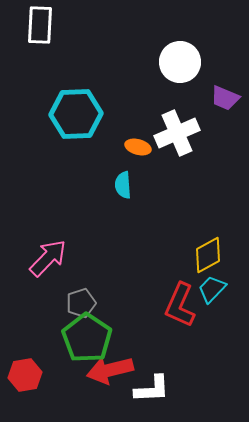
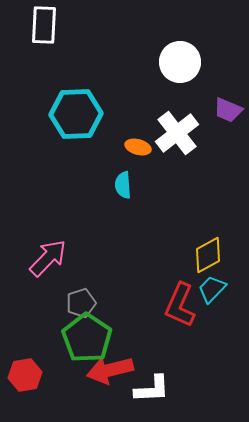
white rectangle: moved 4 px right
purple trapezoid: moved 3 px right, 12 px down
white cross: rotated 15 degrees counterclockwise
